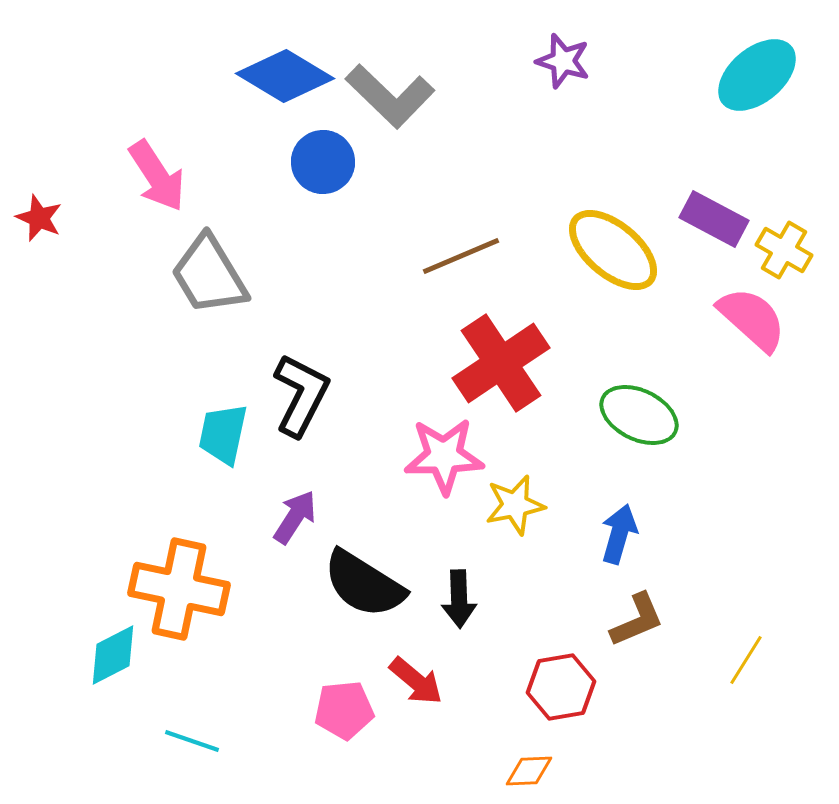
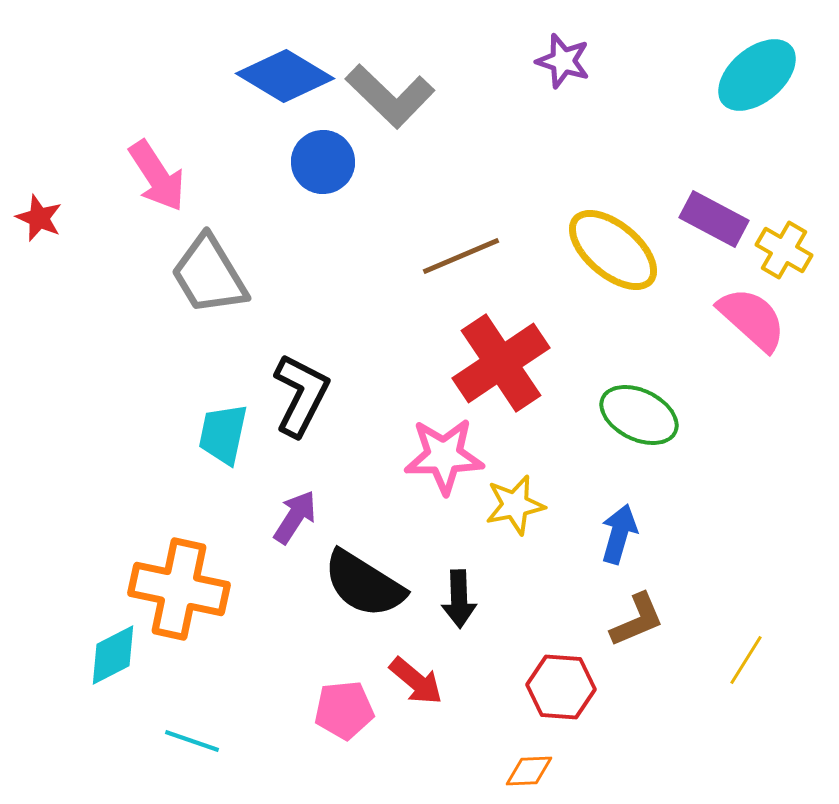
red hexagon: rotated 14 degrees clockwise
